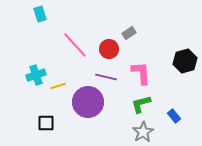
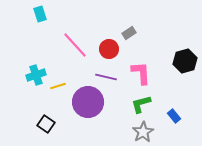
black square: moved 1 px down; rotated 36 degrees clockwise
